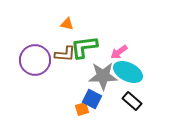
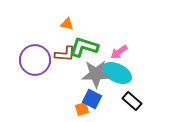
green L-shape: rotated 24 degrees clockwise
cyan ellipse: moved 11 px left, 1 px down
gray star: moved 7 px left, 2 px up
